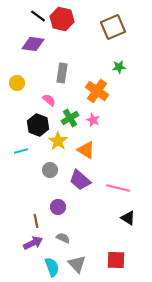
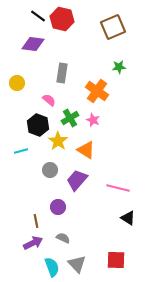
purple trapezoid: moved 3 px left; rotated 90 degrees clockwise
